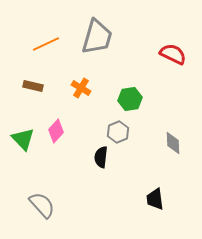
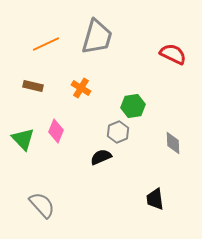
green hexagon: moved 3 px right, 7 px down
pink diamond: rotated 20 degrees counterclockwise
black semicircle: rotated 60 degrees clockwise
